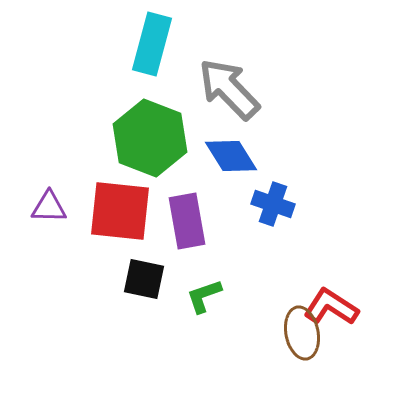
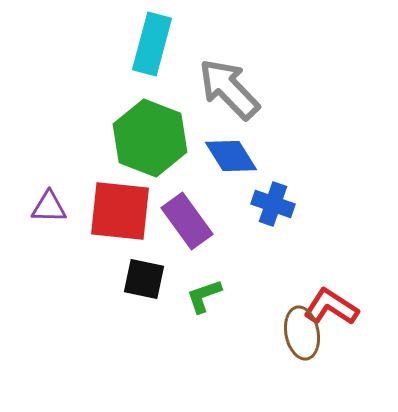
purple rectangle: rotated 26 degrees counterclockwise
